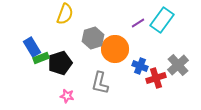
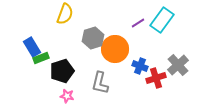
black pentagon: moved 2 px right, 8 px down
